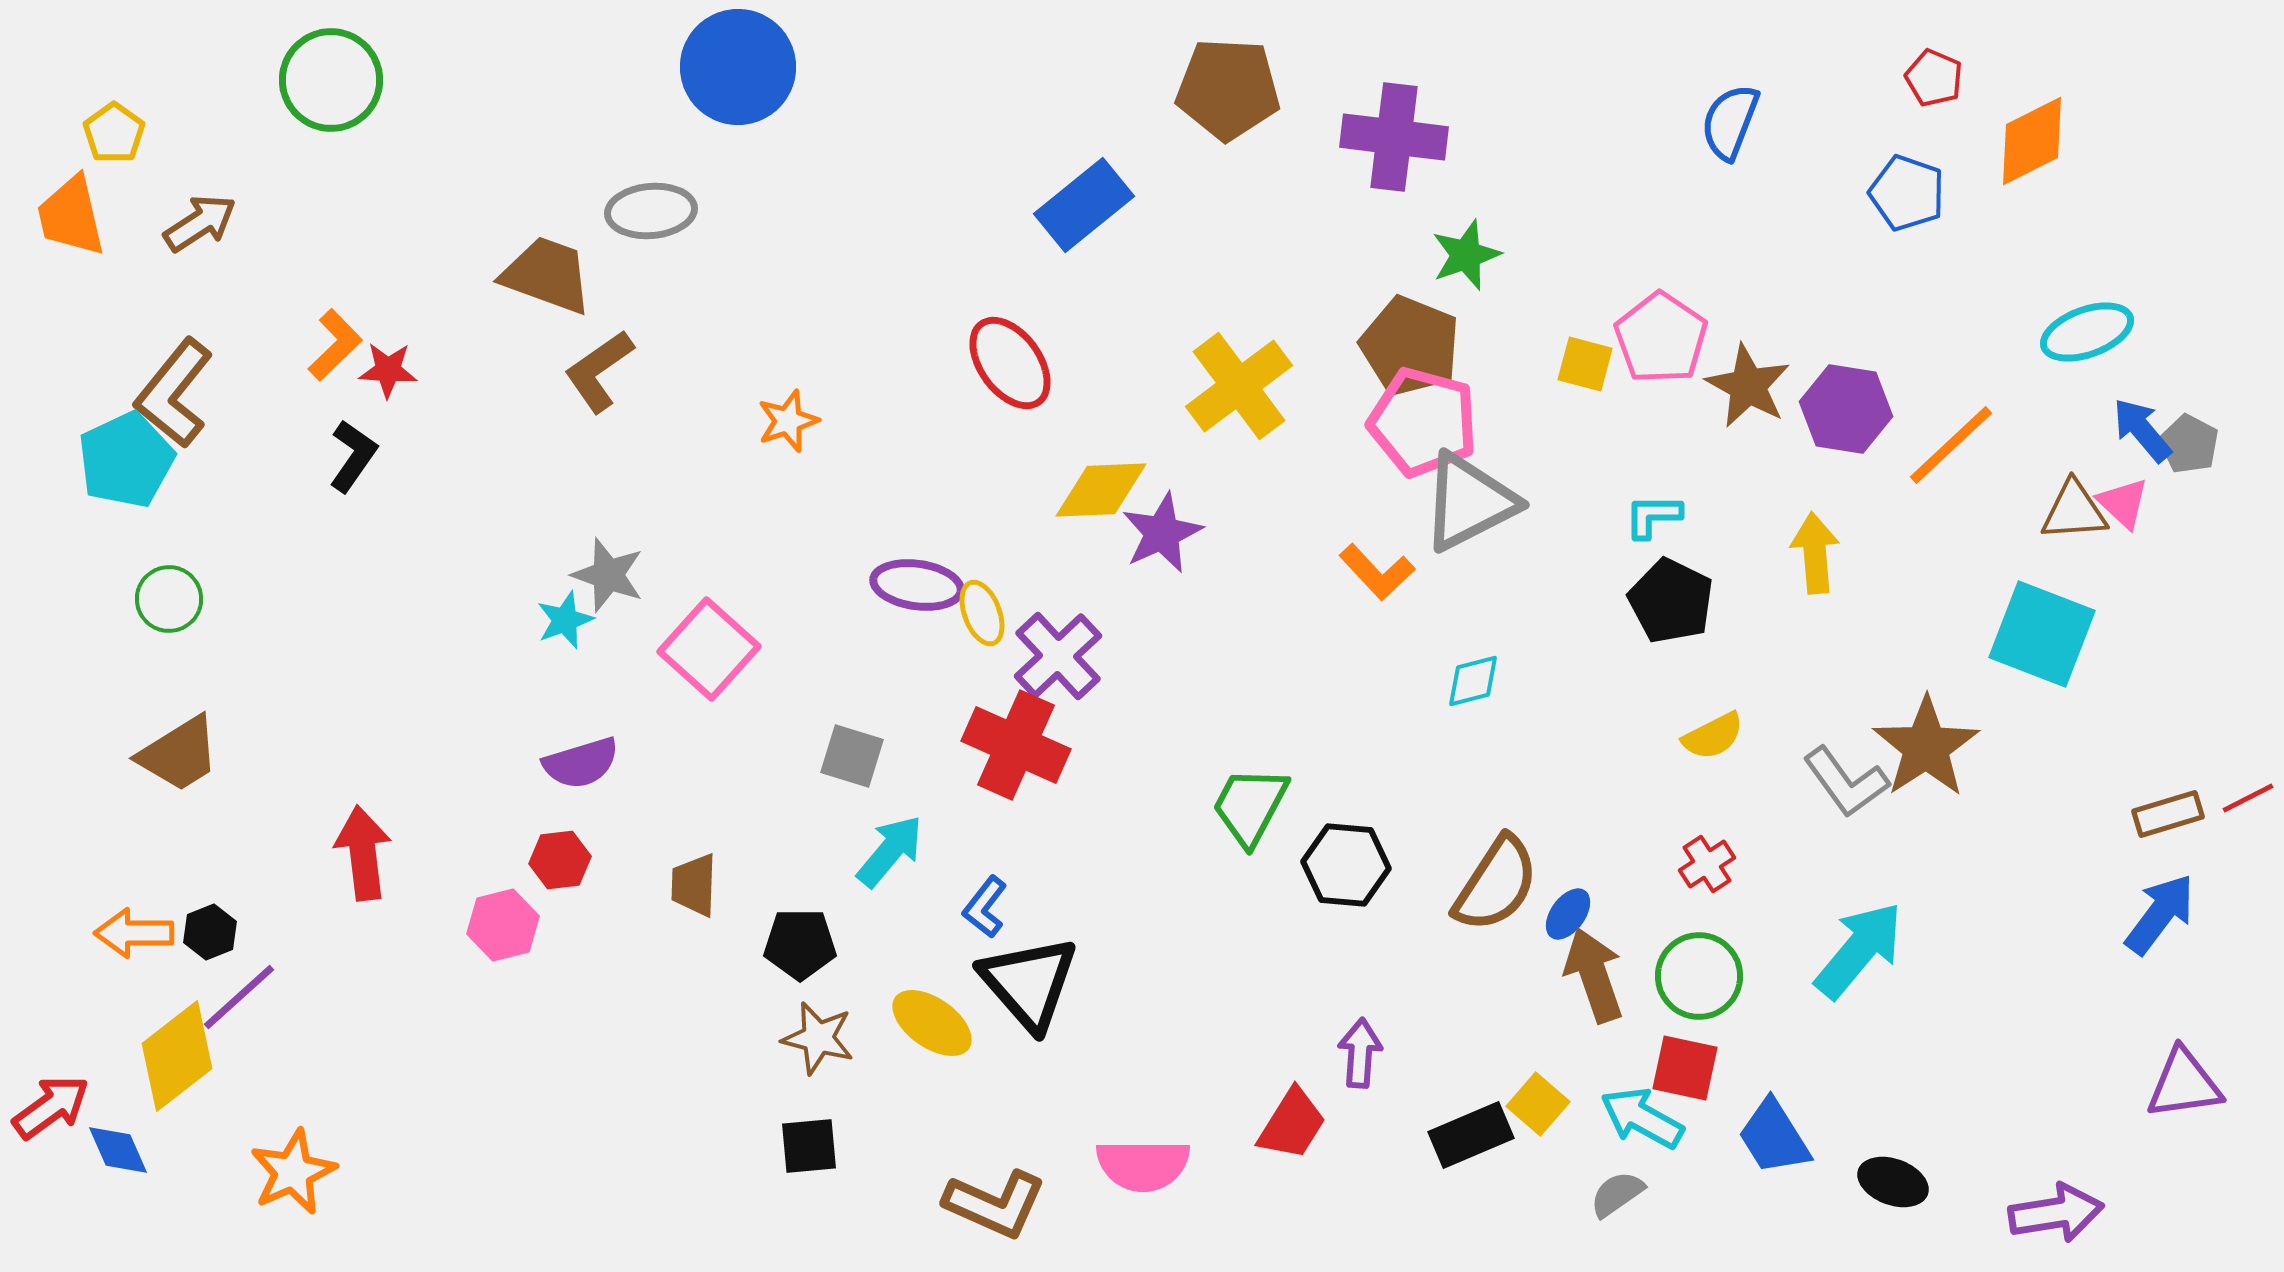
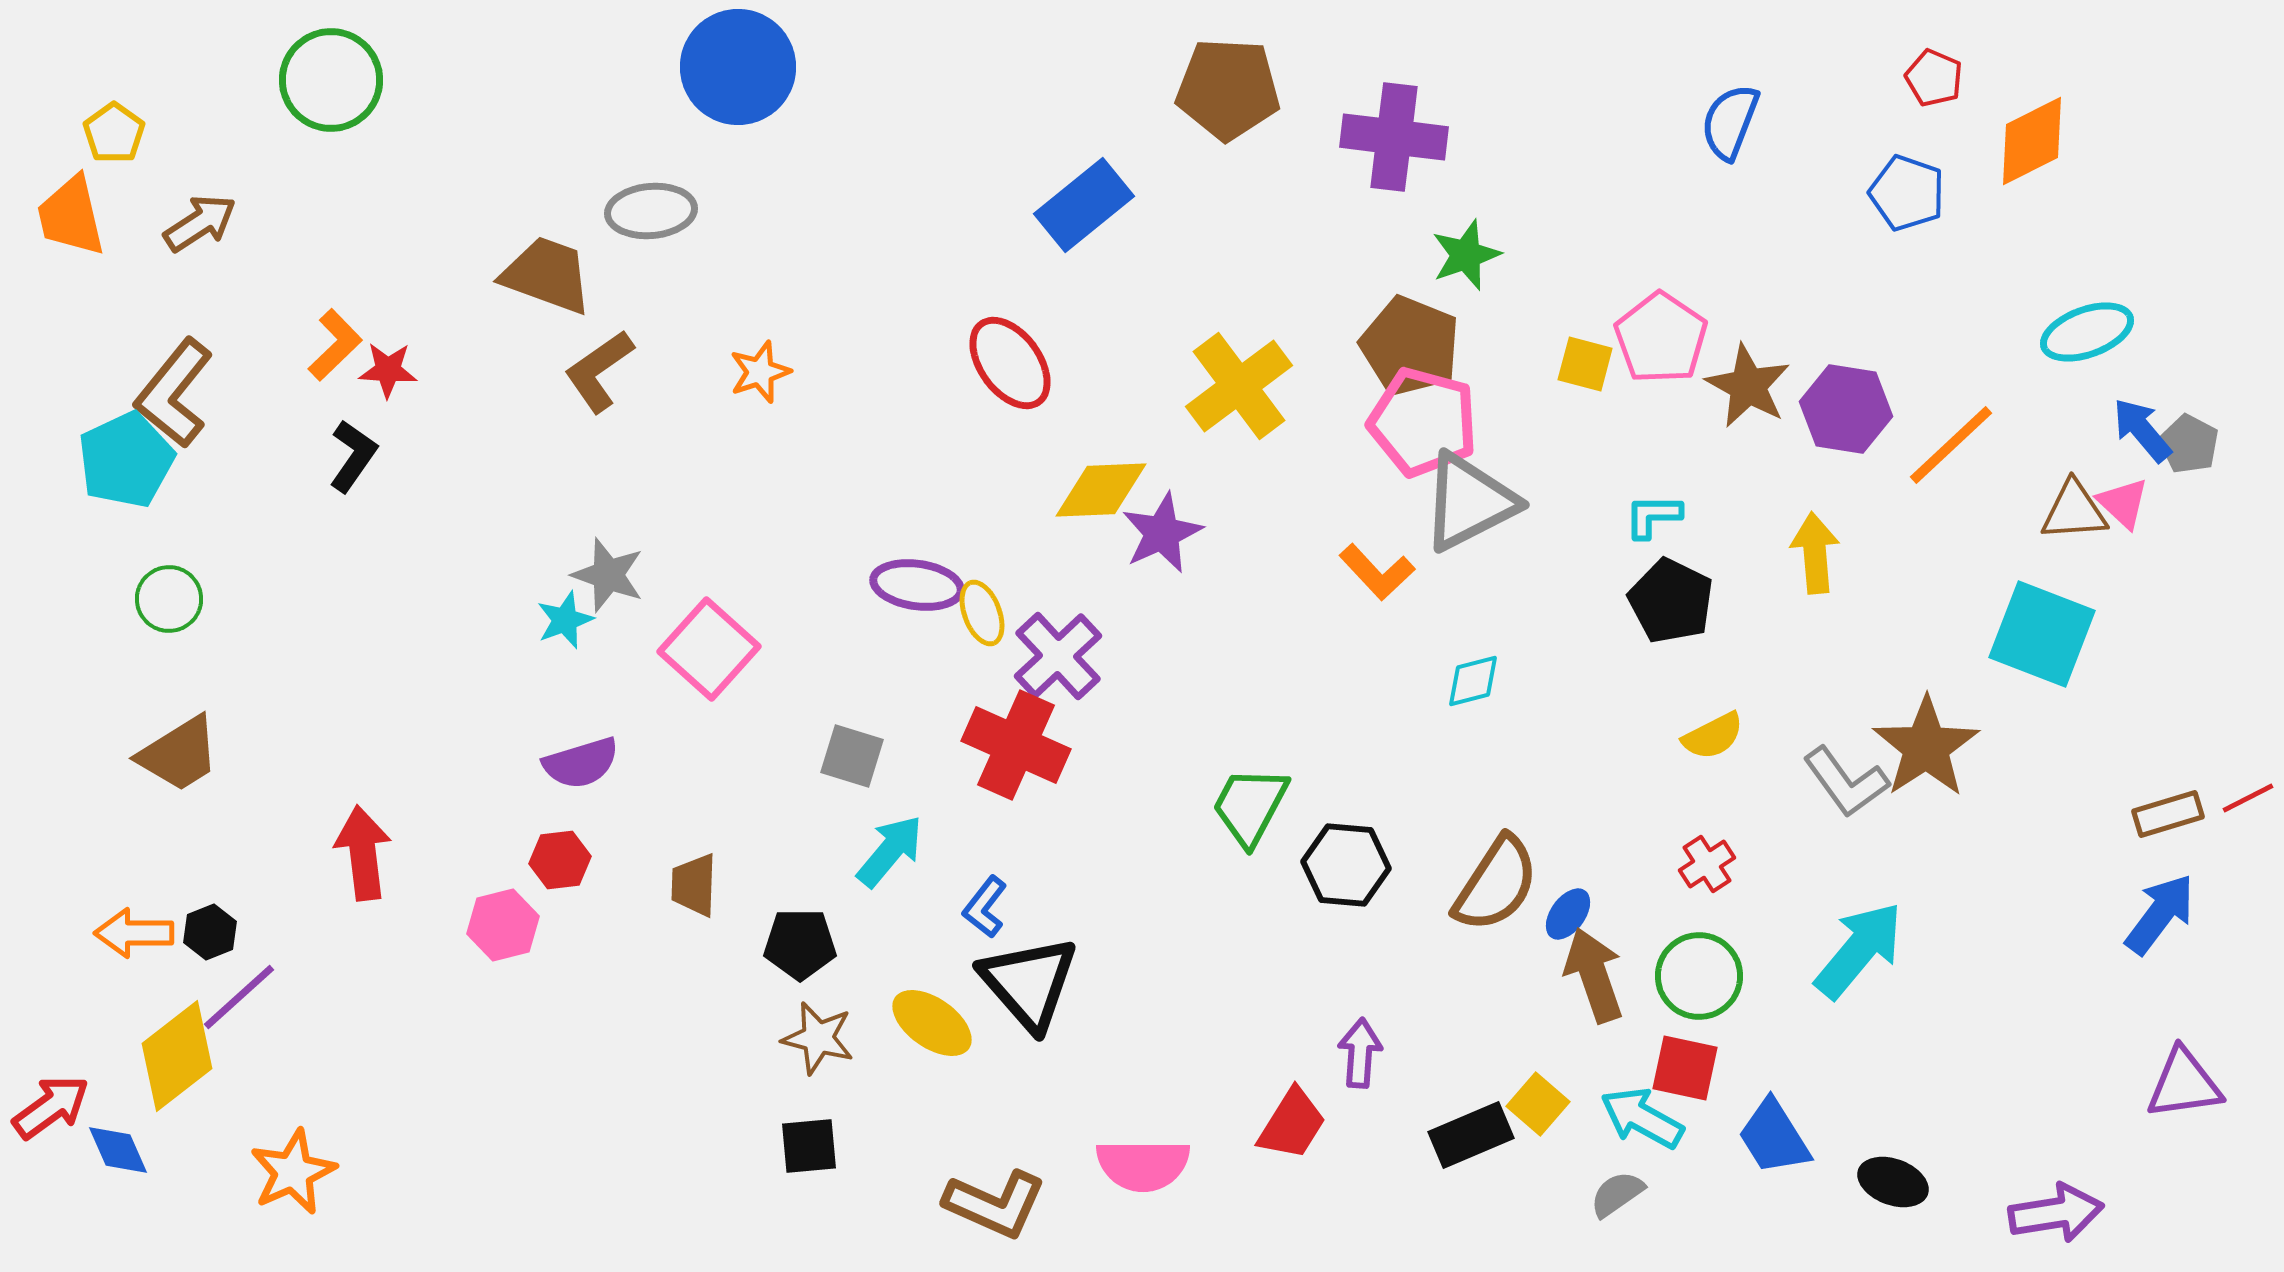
orange star at (788, 421): moved 28 px left, 49 px up
